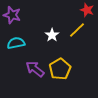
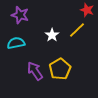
purple star: moved 8 px right
purple arrow: moved 2 px down; rotated 18 degrees clockwise
